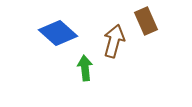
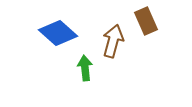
brown arrow: moved 1 px left
